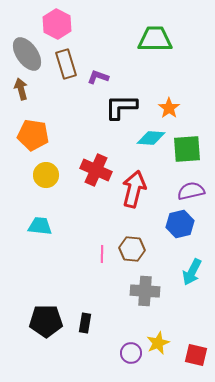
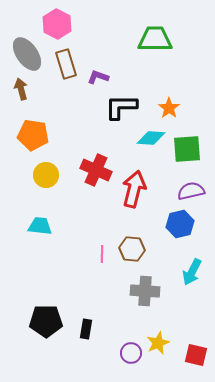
black rectangle: moved 1 px right, 6 px down
